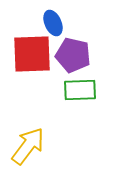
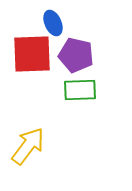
purple pentagon: moved 3 px right
